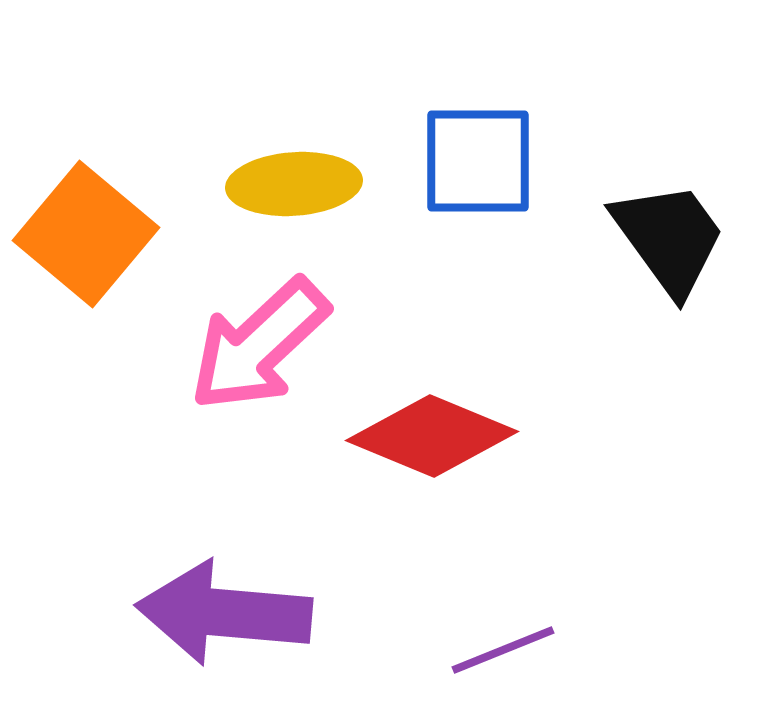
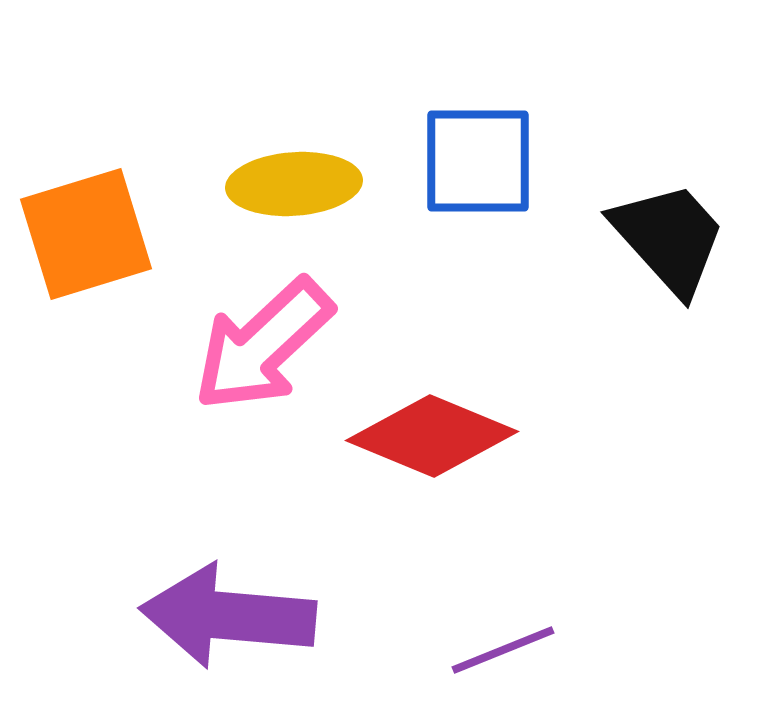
orange square: rotated 33 degrees clockwise
black trapezoid: rotated 6 degrees counterclockwise
pink arrow: moved 4 px right
purple arrow: moved 4 px right, 3 px down
